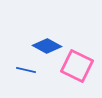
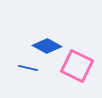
blue line: moved 2 px right, 2 px up
